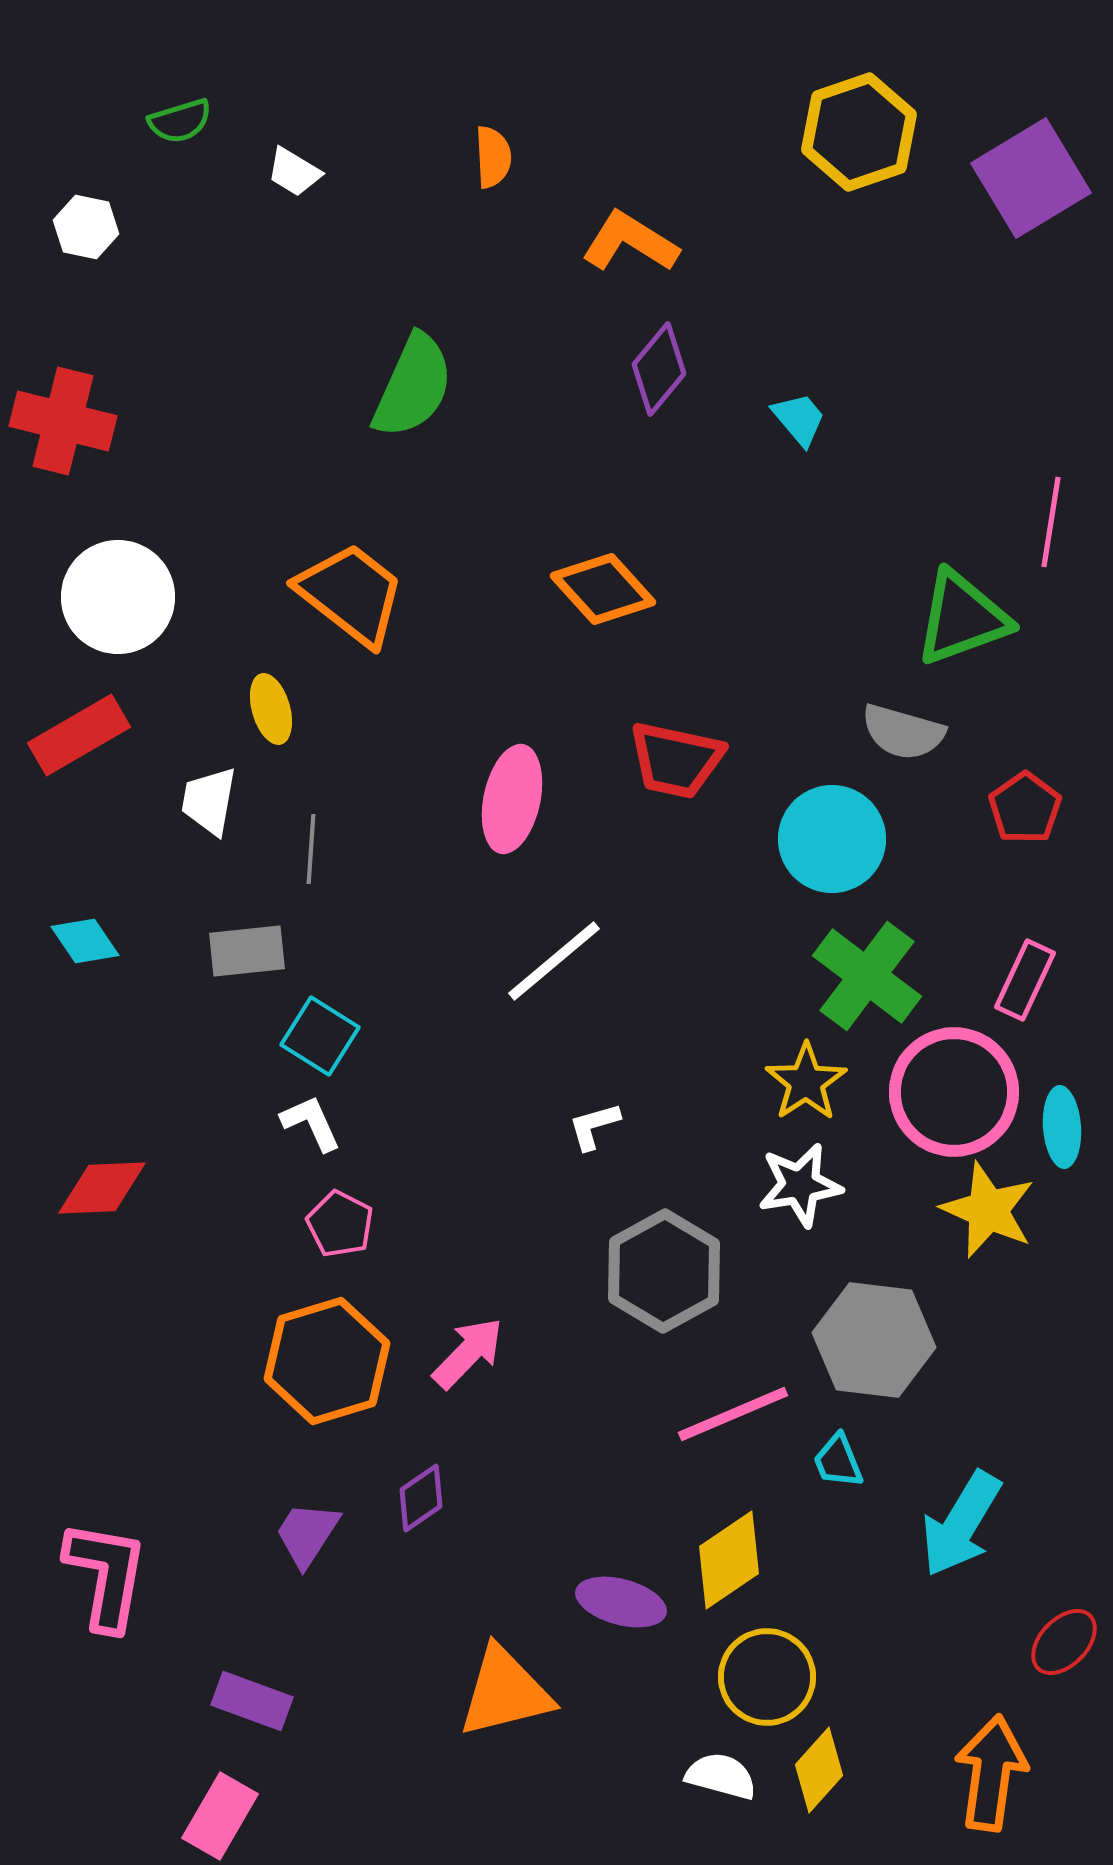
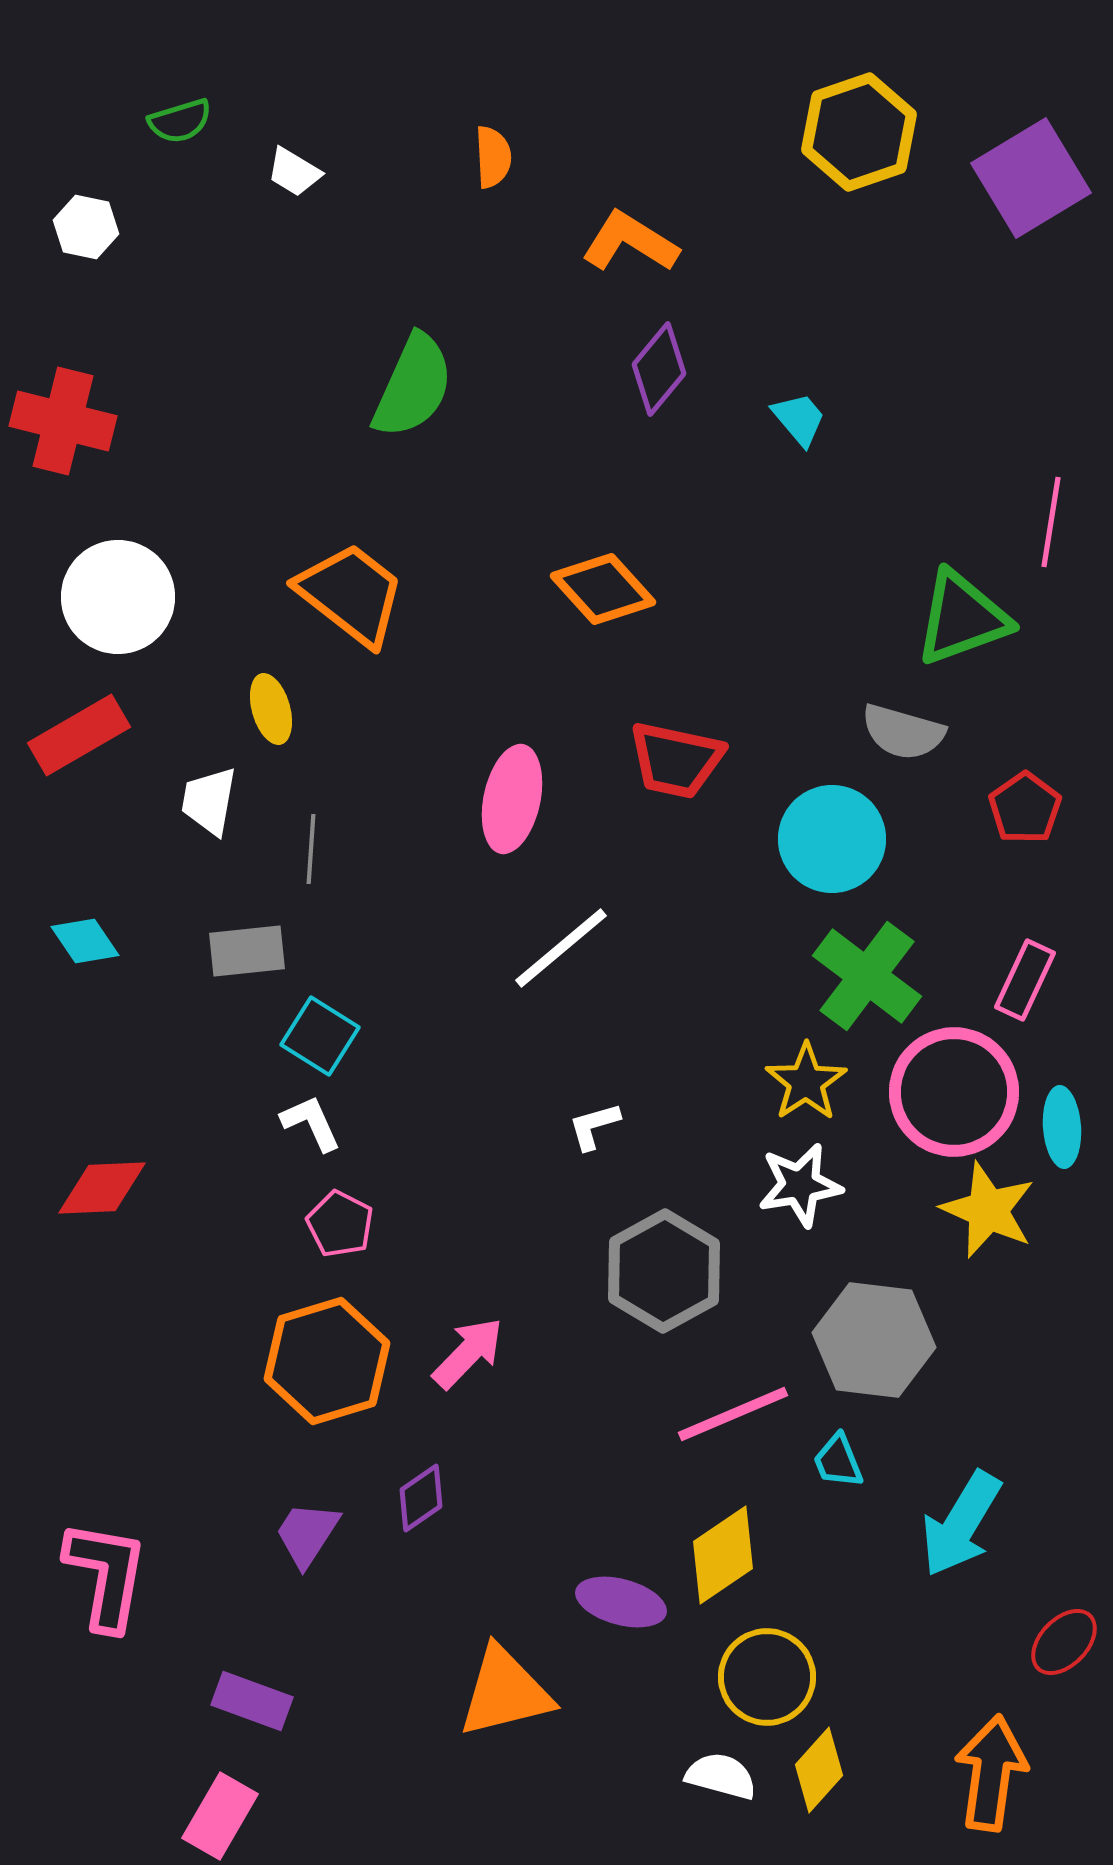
white line at (554, 961): moved 7 px right, 13 px up
yellow diamond at (729, 1560): moved 6 px left, 5 px up
